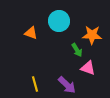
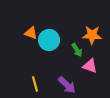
cyan circle: moved 10 px left, 19 px down
pink triangle: moved 2 px right, 2 px up
